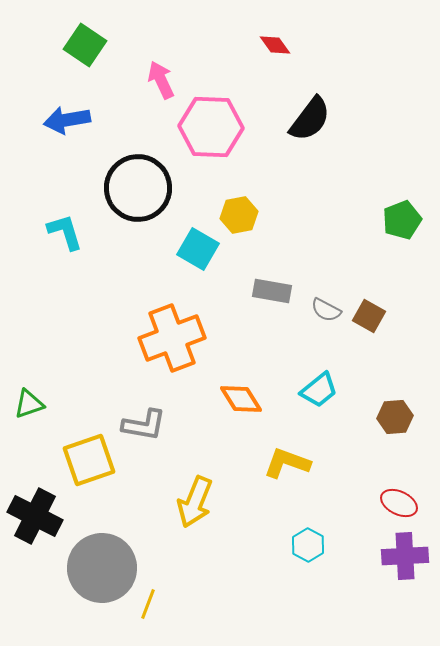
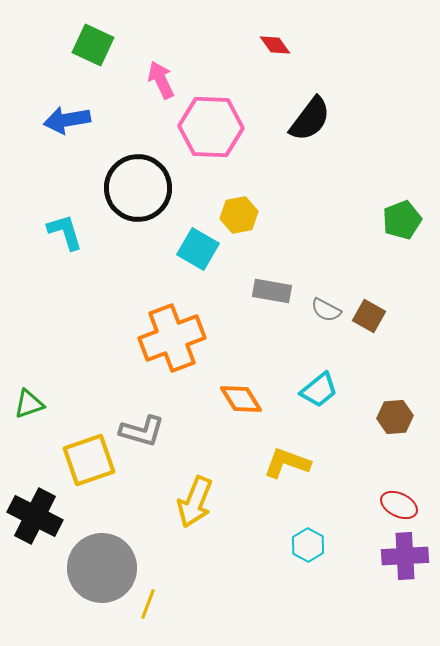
green square: moved 8 px right; rotated 9 degrees counterclockwise
gray L-shape: moved 2 px left, 6 px down; rotated 6 degrees clockwise
red ellipse: moved 2 px down
